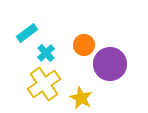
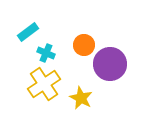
cyan rectangle: moved 1 px right, 1 px up
cyan cross: rotated 24 degrees counterclockwise
